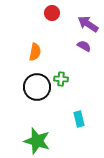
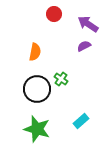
red circle: moved 2 px right, 1 px down
purple semicircle: rotated 56 degrees counterclockwise
green cross: rotated 32 degrees clockwise
black circle: moved 2 px down
cyan rectangle: moved 2 px right, 2 px down; rotated 63 degrees clockwise
green star: moved 12 px up
